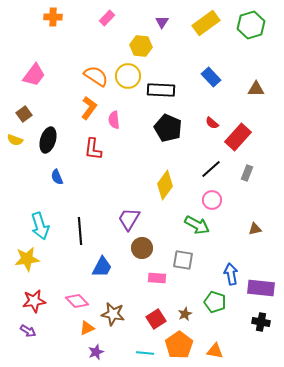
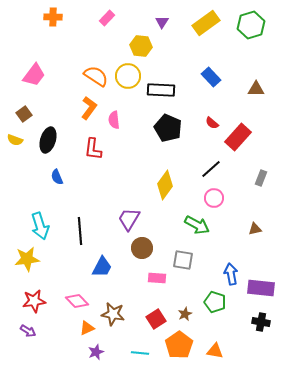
gray rectangle at (247, 173): moved 14 px right, 5 px down
pink circle at (212, 200): moved 2 px right, 2 px up
cyan line at (145, 353): moved 5 px left
